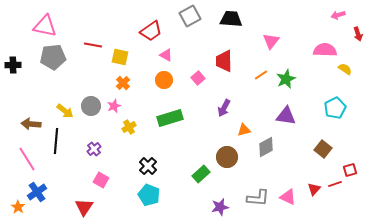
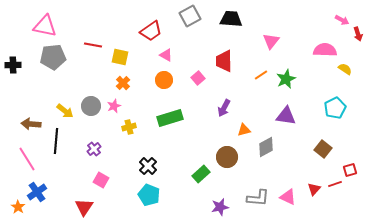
pink arrow at (338, 15): moved 4 px right, 5 px down; rotated 136 degrees counterclockwise
yellow cross at (129, 127): rotated 16 degrees clockwise
